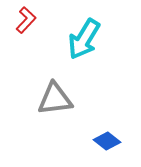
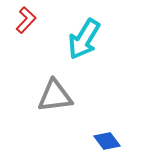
gray triangle: moved 3 px up
blue diamond: rotated 16 degrees clockwise
